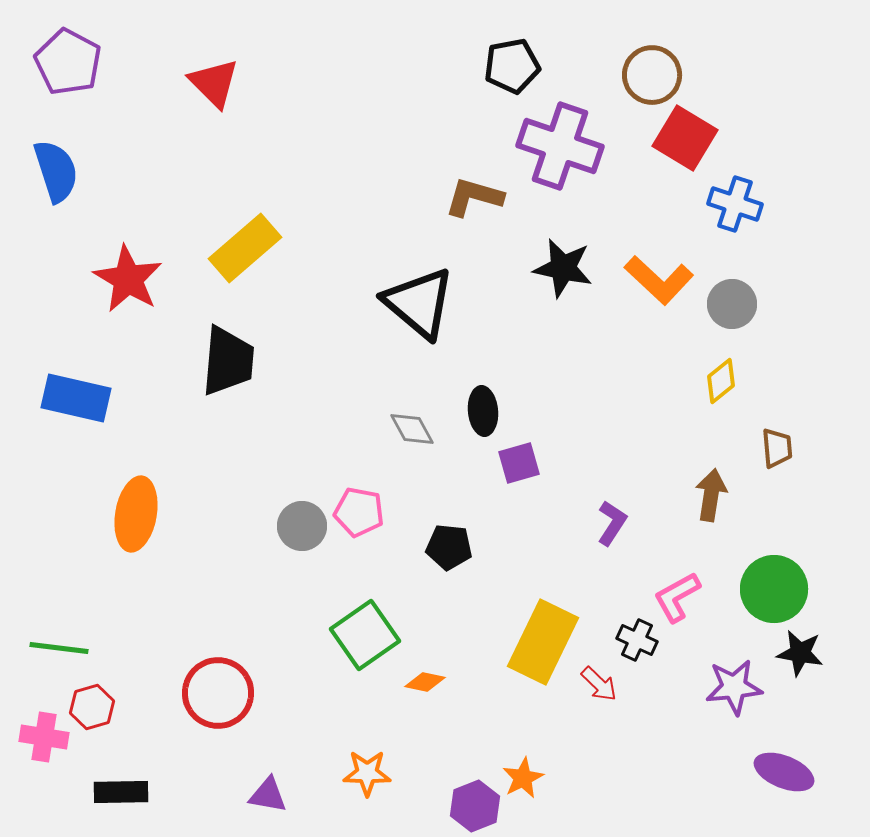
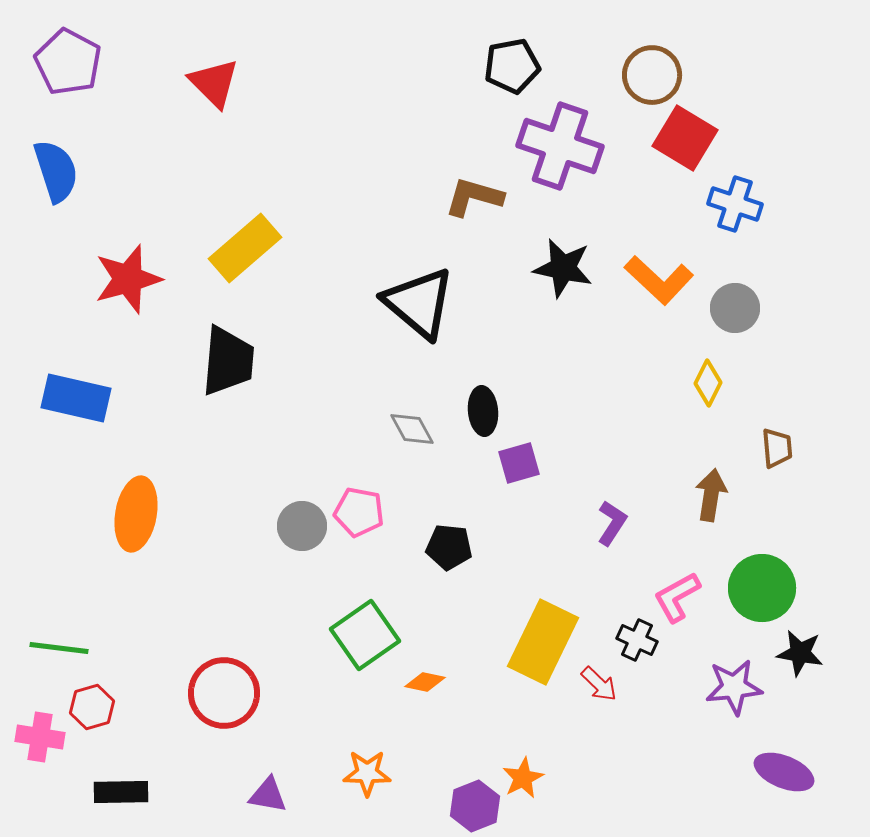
red star at (128, 279): rotated 26 degrees clockwise
gray circle at (732, 304): moved 3 px right, 4 px down
yellow diamond at (721, 381): moved 13 px left, 2 px down; rotated 24 degrees counterclockwise
green circle at (774, 589): moved 12 px left, 1 px up
red circle at (218, 693): moved 6 px right
pink cross at (44, 737): moved 4 px left
